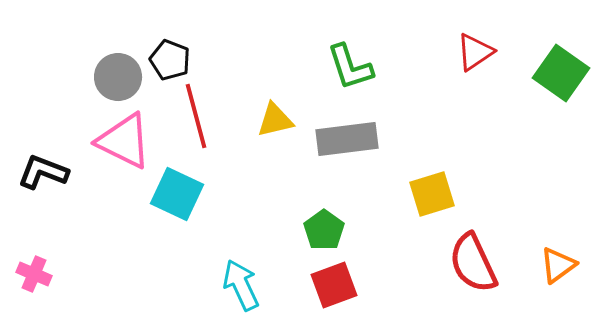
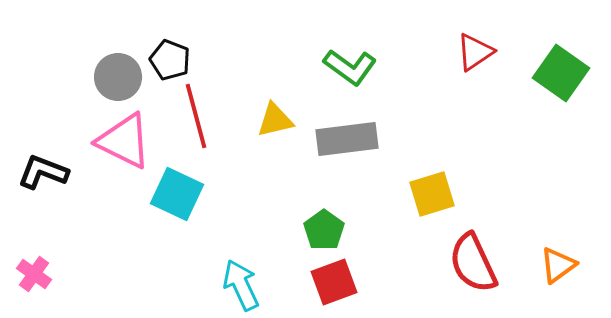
green L-shape: rotated 36 degrees counterclockwise
pink cross: rotated 12 degrees clockwise
red square: moved 3 px up
